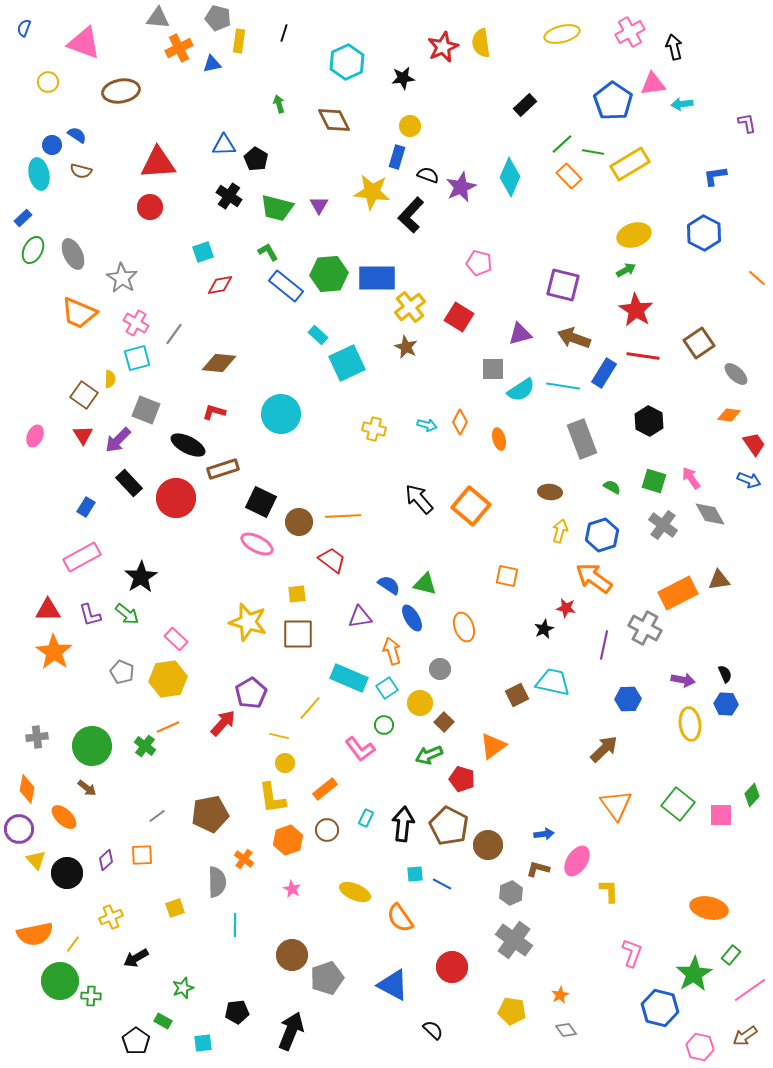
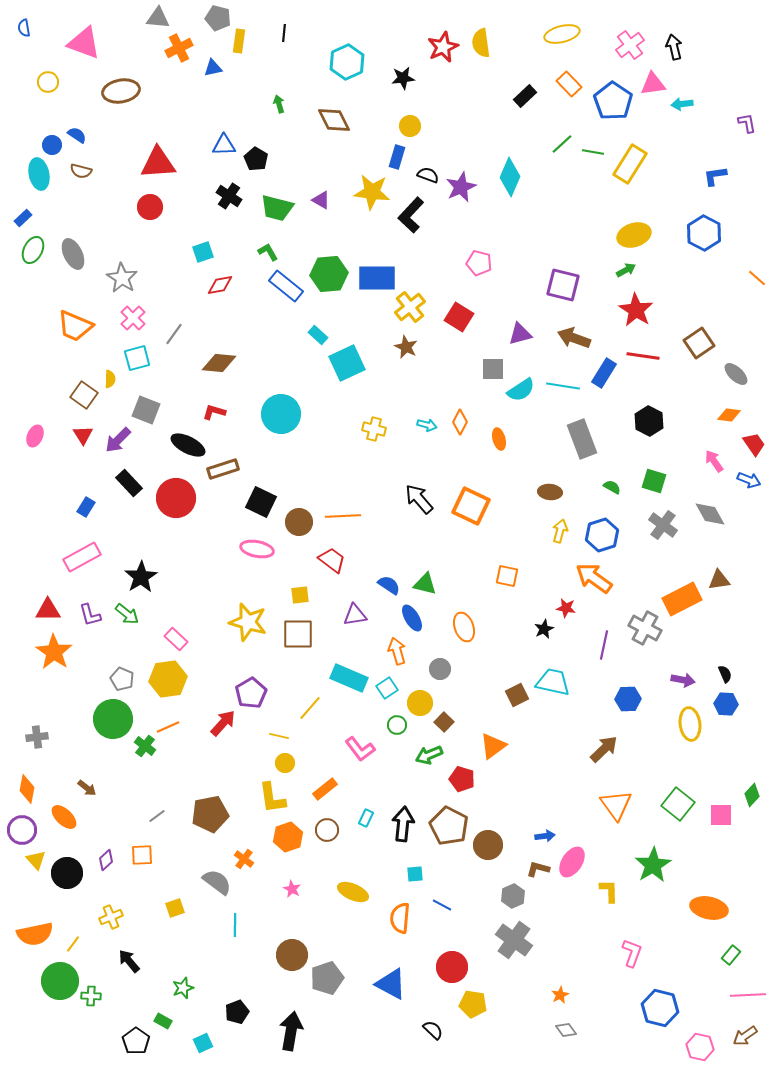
blue semicircle at (24, 28): rotated 30 degrees counterclockwise
pink cross at (630, 32): moved 13 px down; rotated 8 degrees counterclockwise
black line at (284, 33): rotated 12 degrees counterclockwise
blue triangle at (212, 64): moved 1 px right, 4 px down
black rectangle at (525, 105): moved 9 px up
yellow rectangle at (630, 164): rotated 27 degrees counterclockwise
orange rectangle at (569, 176): moved 92 px up
purple triangle at (319, 205): moved 2 px right, 5 px up; rotated 30 degrees counterclockwise
orange trapezoid at (79, 313): moved 4 px left, 13 px down
pink cross at (136, 323): moved 3 px left, 5 px up; rotated 15 degrees clockwise
pink arrow at (691, 478): moved 23 px right, 17 px up
orange square at (471, 506): rotated 15 degrees counterclockwise
pink ellipse at (257, 544): moved 5 px down; rotated 16 degrees counterclockwise
orange rectangle at (678, 593): moved 4 px right, 6 px down
yellow square at (297, 594): moved 3 px right, 1 px down
purple triangle at (360, 617): moved 5 px left, 2 px up
orange arrow at (392, 651): moved 5 px right
gray pentagon at (122, 672): moved 7 px down
green circle at (384, 725): moved 13 px right
green circle at (92, 746): moved 21 px right, 27 px up
purple circle at (19, 829): moved 3 px right, 1 px down
blue arrow at (544, 834): moved 1 px right, 2 px down
orange hexagon at (288, 840): moved 3 px up
pink ellipse at (577, 861): moved 5 px left, 1 px down
gray semicircle at (217, 882): rotated 52 degrees counterclockwise
blue line at (442, 884): moved 21 px down
yellow ellipse at (355, 892): moved 2 px left
gray hexagon at (511, 893): moved 2 px right, 3 px down
orange semicircle at (400, 918): rotated 40 degrees clockwise
black arrow at (136, 958): moved 7 px left, 3 px down; rotated 80 degrees clockwise
green star at (694, 974): moved 41 px left, 109 px up
blue triangle at (393, 985): moved 2 px left, 1 px up
pink line at (750, 990): moved 2 px left, 5 px down; rotated 32 degrees clockwise
yellow pentagon at (512, 1011): moved 39 px left, 7 px up
black pentagon at (237, 1012): rotated 15 degrees counterclockwise
black arrow at (291, 1031): rotated 12 degrees counterclockwise
cyan square at (203, 1043): rotated 18 degrees counterclockwise
